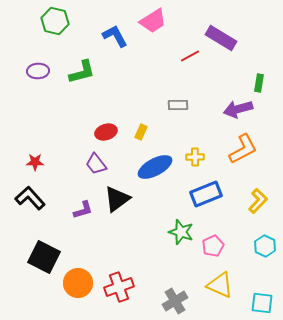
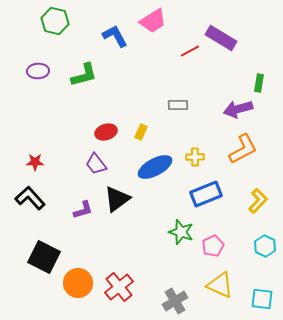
red line: moved 5 px up
green L-shape: moved 2 px right, 3 px down
red cross: rotated 20 degrees counterclockwise
cyan square: moved 4 px up
